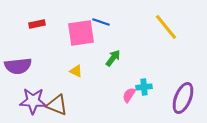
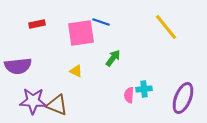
cyan cross: moved 2 px down
pink semicircle: rotated 28 degrees counterclockwise
